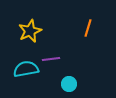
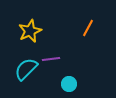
orange line: rotated 12 degrees clockwise
cyan semicircle: rotated 35 degrees counterclockwise
